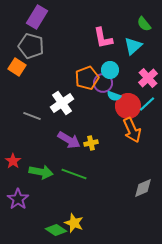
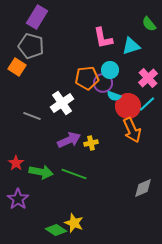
green semicircle: moved 5 px right
cyan triangle: moved 2 px left; rotated 24 degrees clockwise
orange pentagon: rotated 15 degrees clockwise
purple arrow: rotated 55 degrees counterclockwise
red star: moved 3 px right, 2 px down
